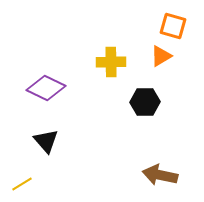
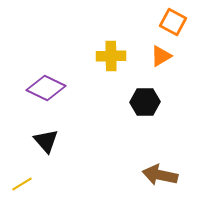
orange square: moved 4 px up; rotated 12 degrees clockwise
yellow cross: moved 6 px up
